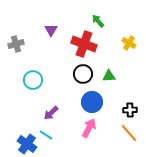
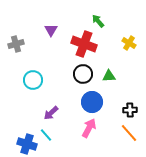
cyan line: rotated 16 degrees clockwise
blue cross: rotated 18 degrees counterclockwise
